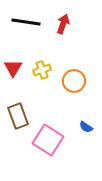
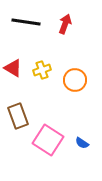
red arrow: moved 2 px right
red triangle: rotated 30 degrees counterclockwise
orange circle: moved 1 px right, 1 px up
blue semicircle: moved 4 px left, 16 px down
